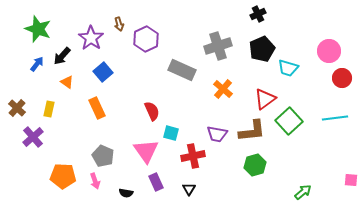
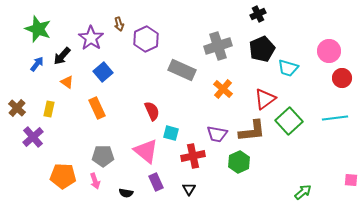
pink triangle: rotated 16 degrees counterclockwise
gray pentagon: rotated 25 degrees counterclockwise
green hexagon: moved 16 px left, 3 px up; rotated 10 degrees counterclockwise
